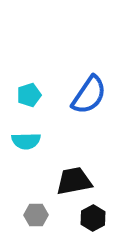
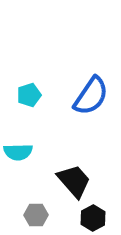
blue semicircle: moved 2 px right, 1 px down
cyan semicircle: moved 8 px left, 11 px down
black trapezoid: rotated 60 degrees clockwise
